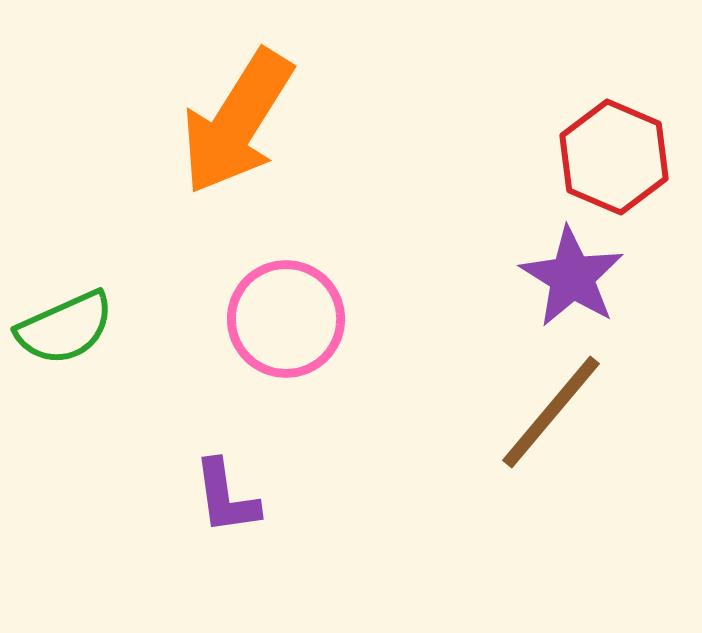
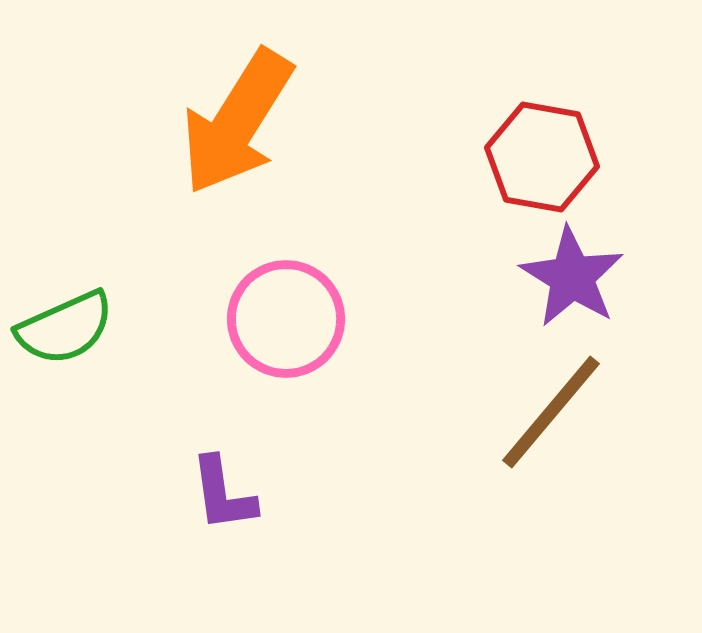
red hexagon: moved 72 px left; rotated 13 degrees counterclockwise
purple L-shape: moved 3 px left, 3 px up
